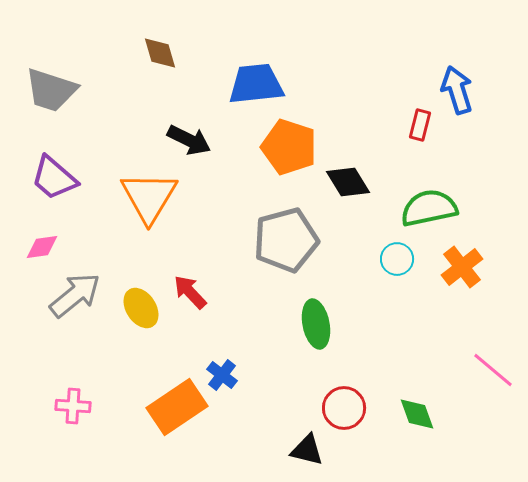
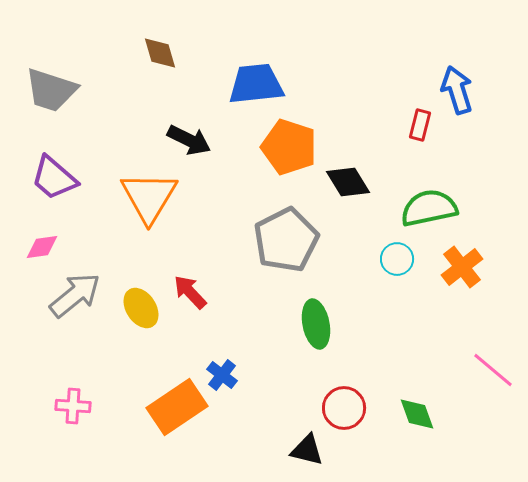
gray pentagon: rotated 12 degrees counterclockwise
